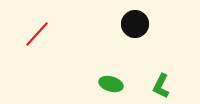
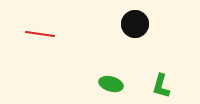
red line: moved 3 px right; rotated 56 degrees clockwise
green L-shape: rotated 10 degrees counterclockwise
